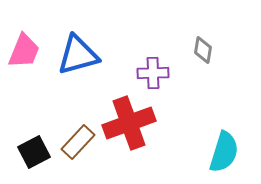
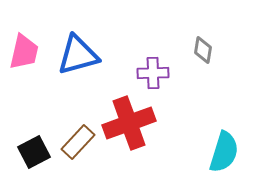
pink trapezoid: moved 1 px down; rotated 9 degrees counterclockwise
